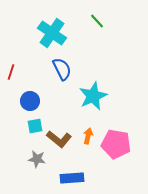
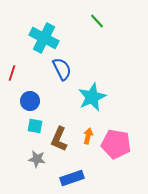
cyan cross: moved 8 px left, 5 px down; rotated 8 degrees counterclockwise
red line: moved 1 px right, 1 px down
cyan star: moved 1 px left, 1 px down
cyan square: rotated 21 degrees clockwise
brown L-shape: rotated 75 degrees clockwise
blue rectangle: rotated 15 degrees counterclockwise
